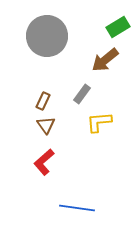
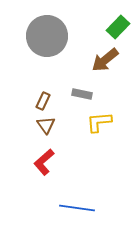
green rectangle: rotated 15 degrees counterclockwise
gray rectangle: rotated 66 degrees clockwise
